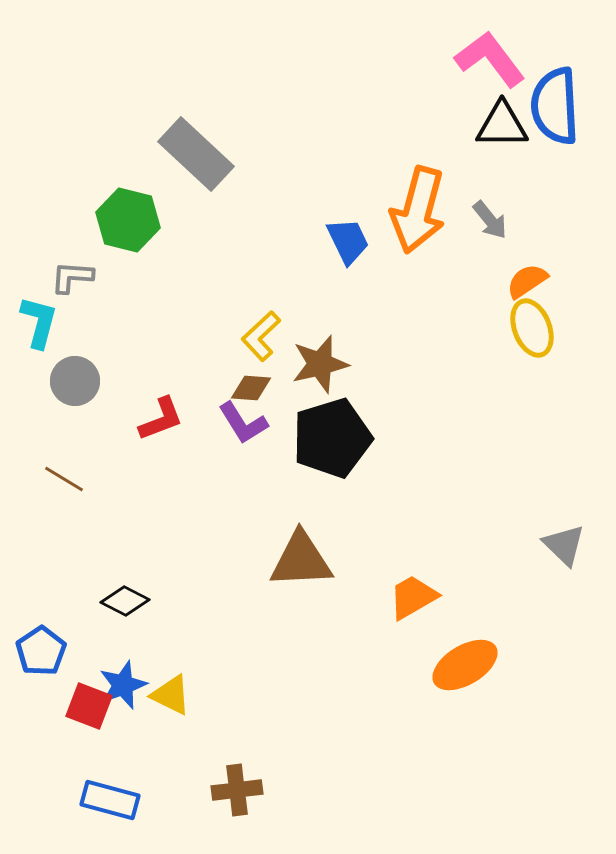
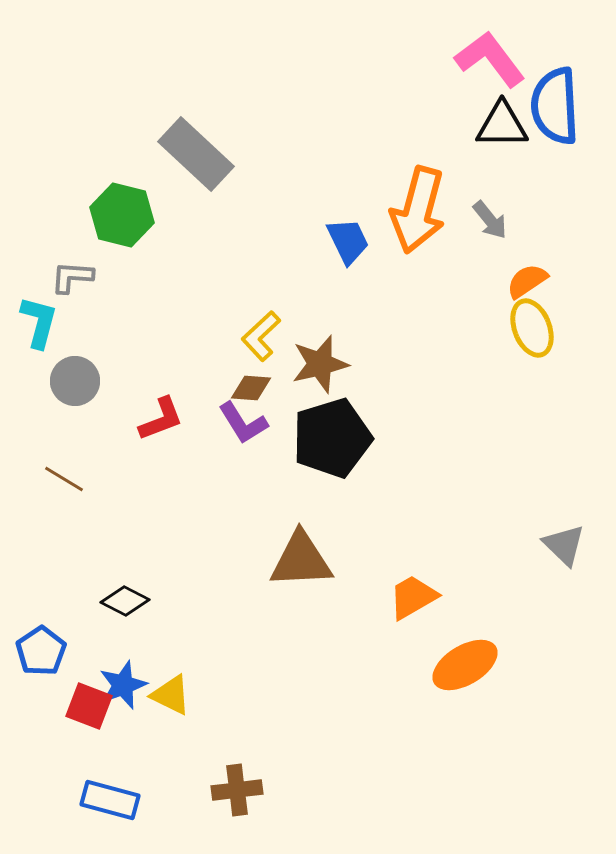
green hexagon: moved 6 px left, 5 px up
